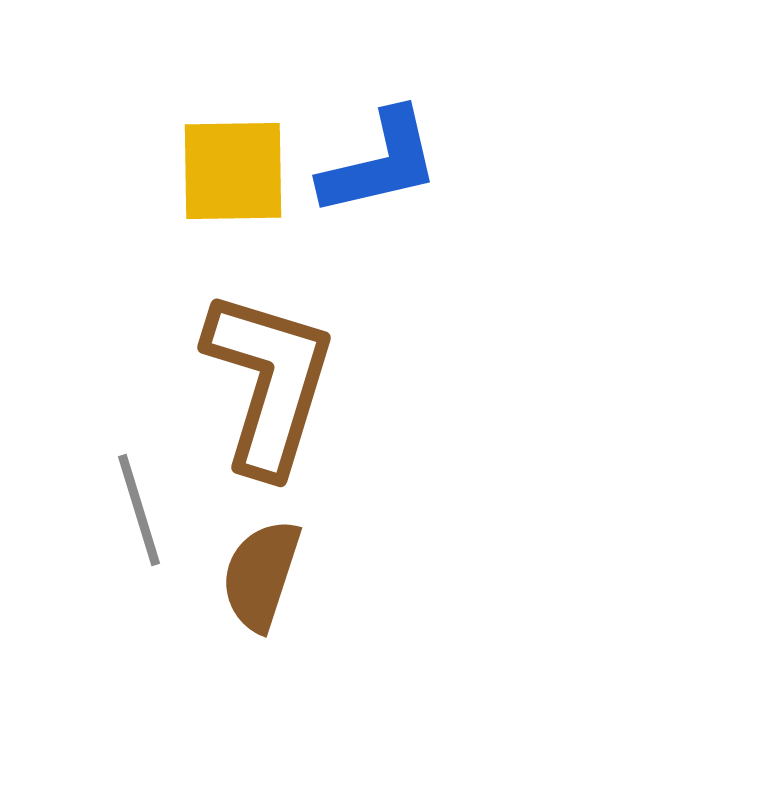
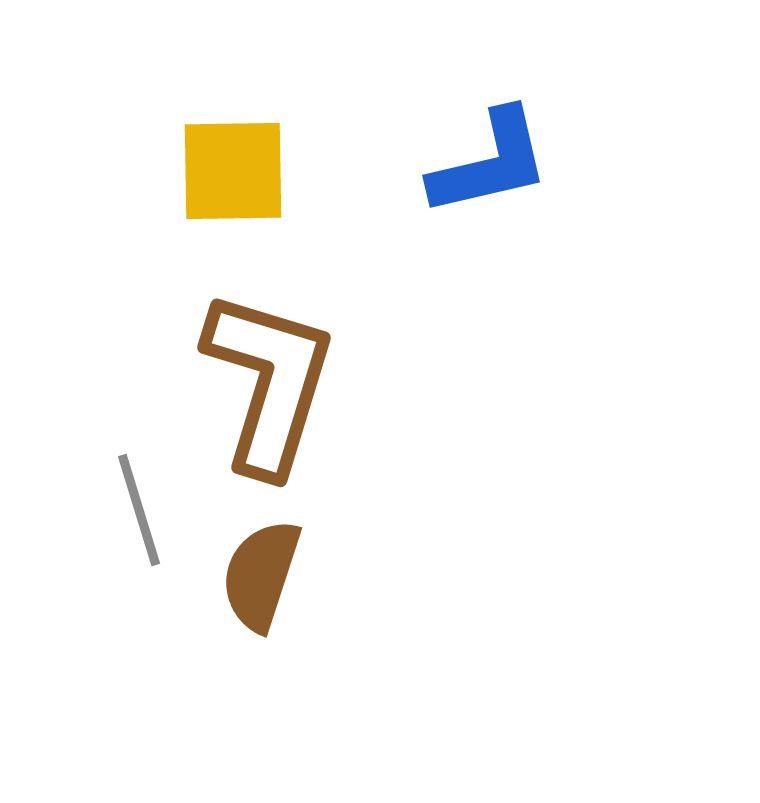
blue L-shape: moved 110 px right
